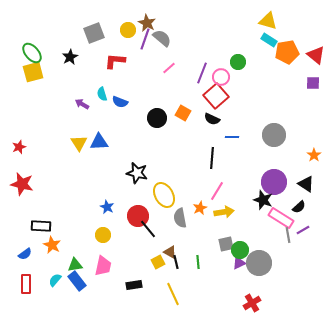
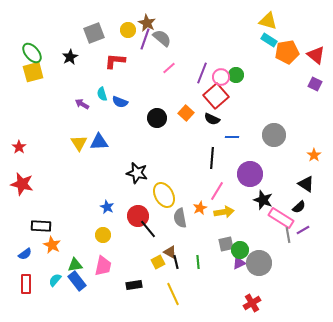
green circle at (238, 62): moved 2 px left, 13 px down
purple square at (313, 83): moved 2 px right, 1 px down; rotated 24 degrees clockwise
orange square at (183, 113): moved 3 px right; rotated 14 degrees clockwise
red star at (19, 147): rotated 16 degrees counterclockwise
purple circle at (274, 182): moved 24 px left, 8 px up
